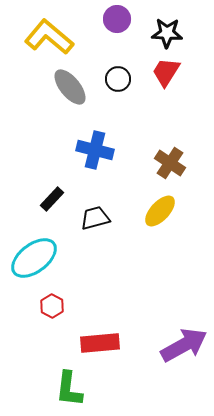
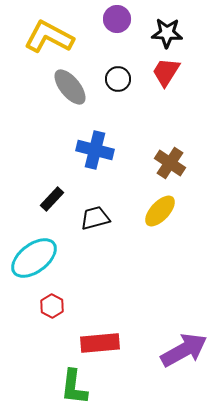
yellow L-shape: rotated 12 degrees counterclockwise
purple arrow: moved 5 px down
green L-shape: moved 5 px right, 2 px up
